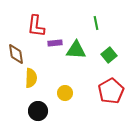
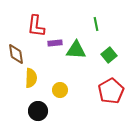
green line: moved 1 px down
yellow circle: moved 5 px left, 3 px up
